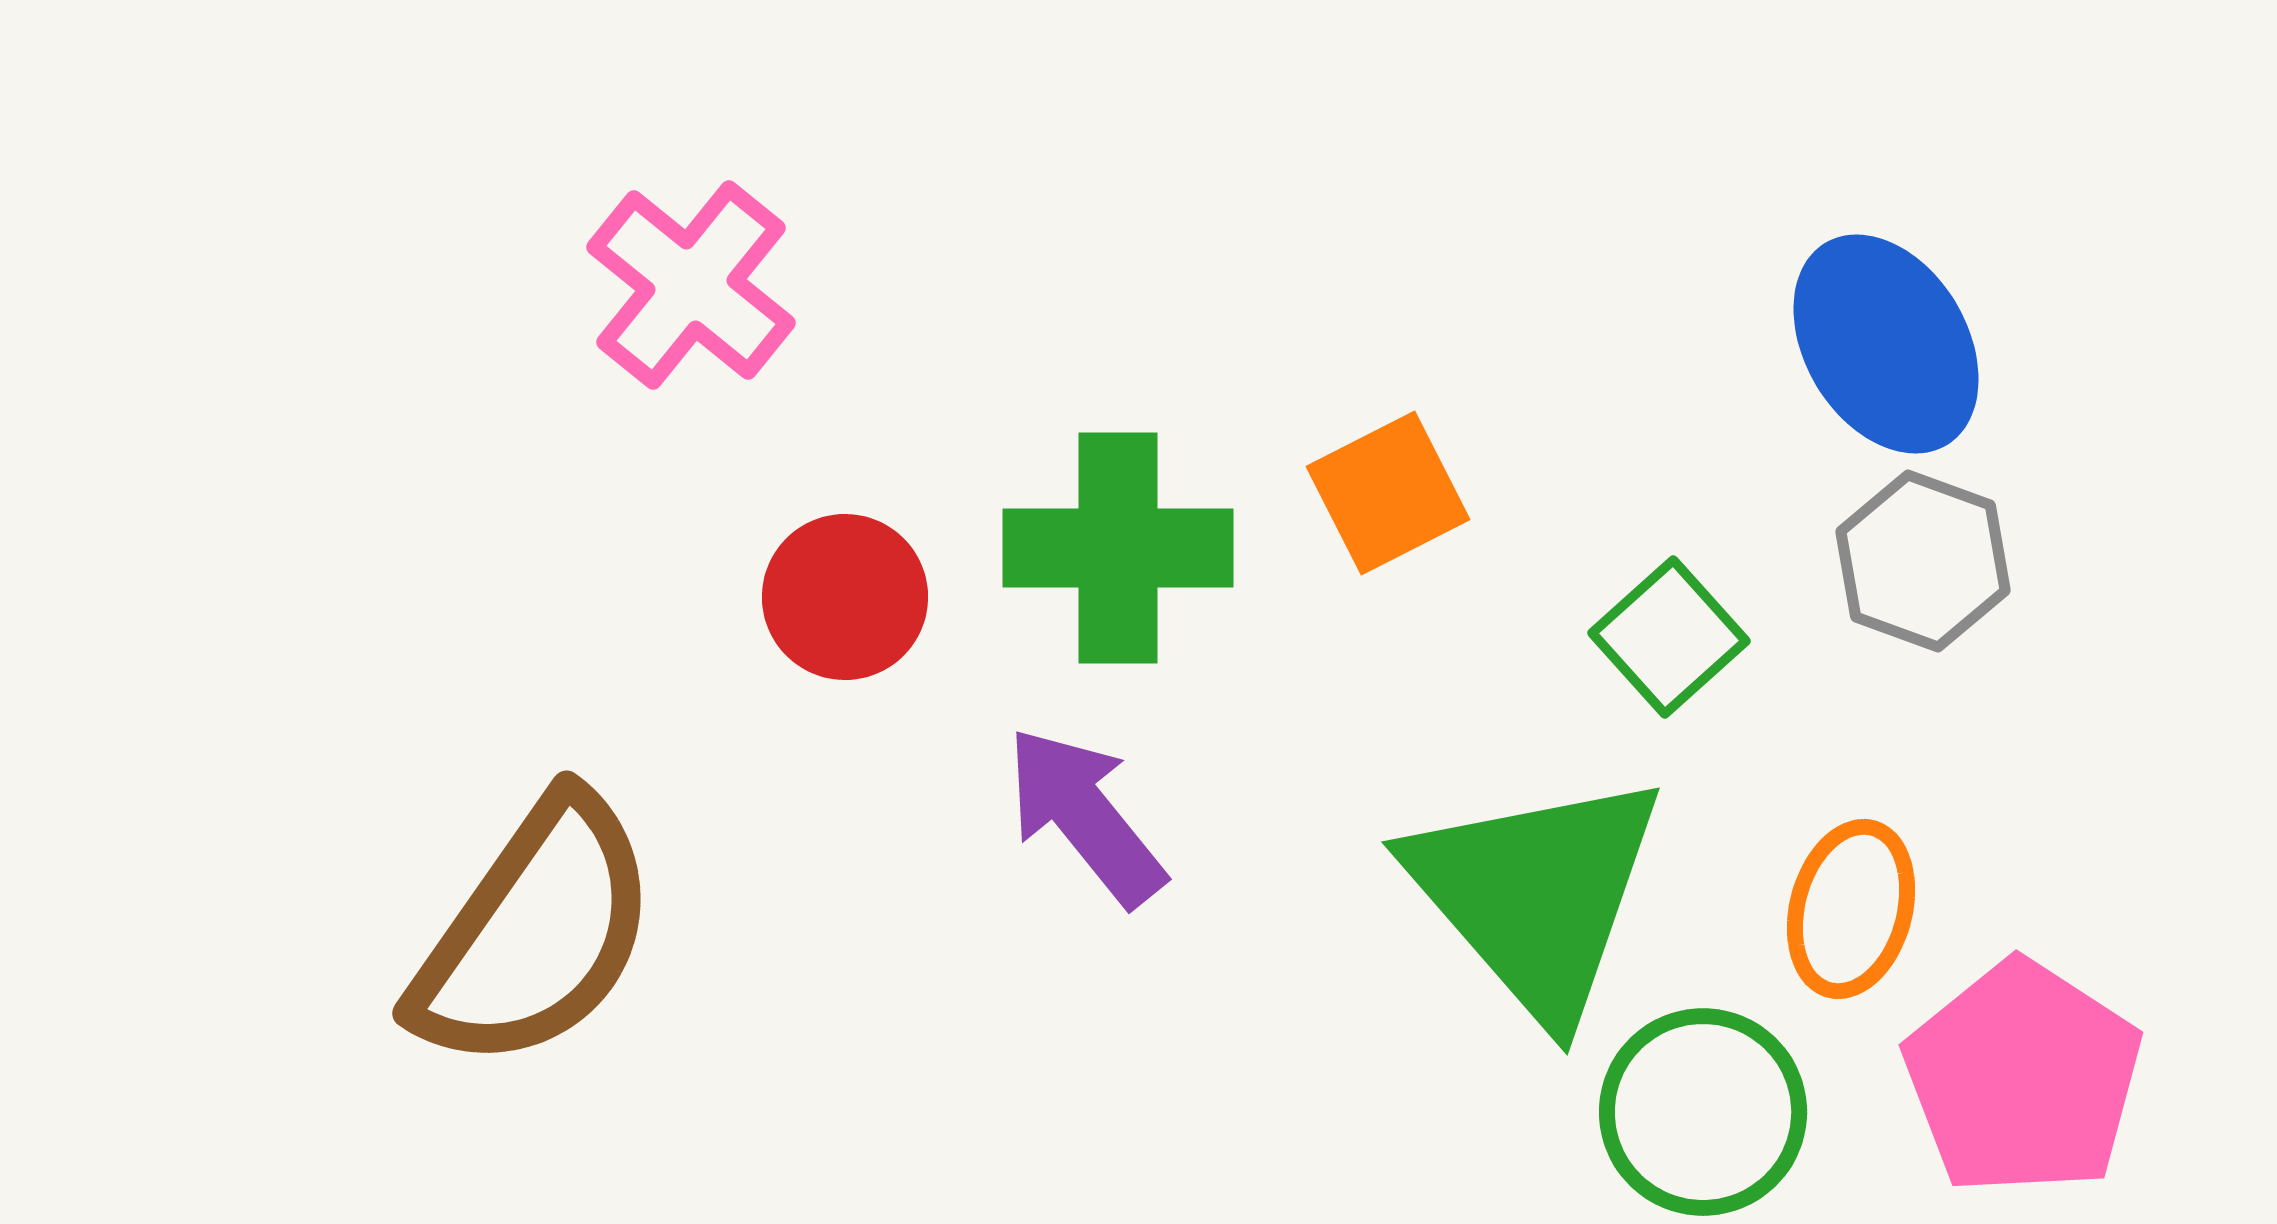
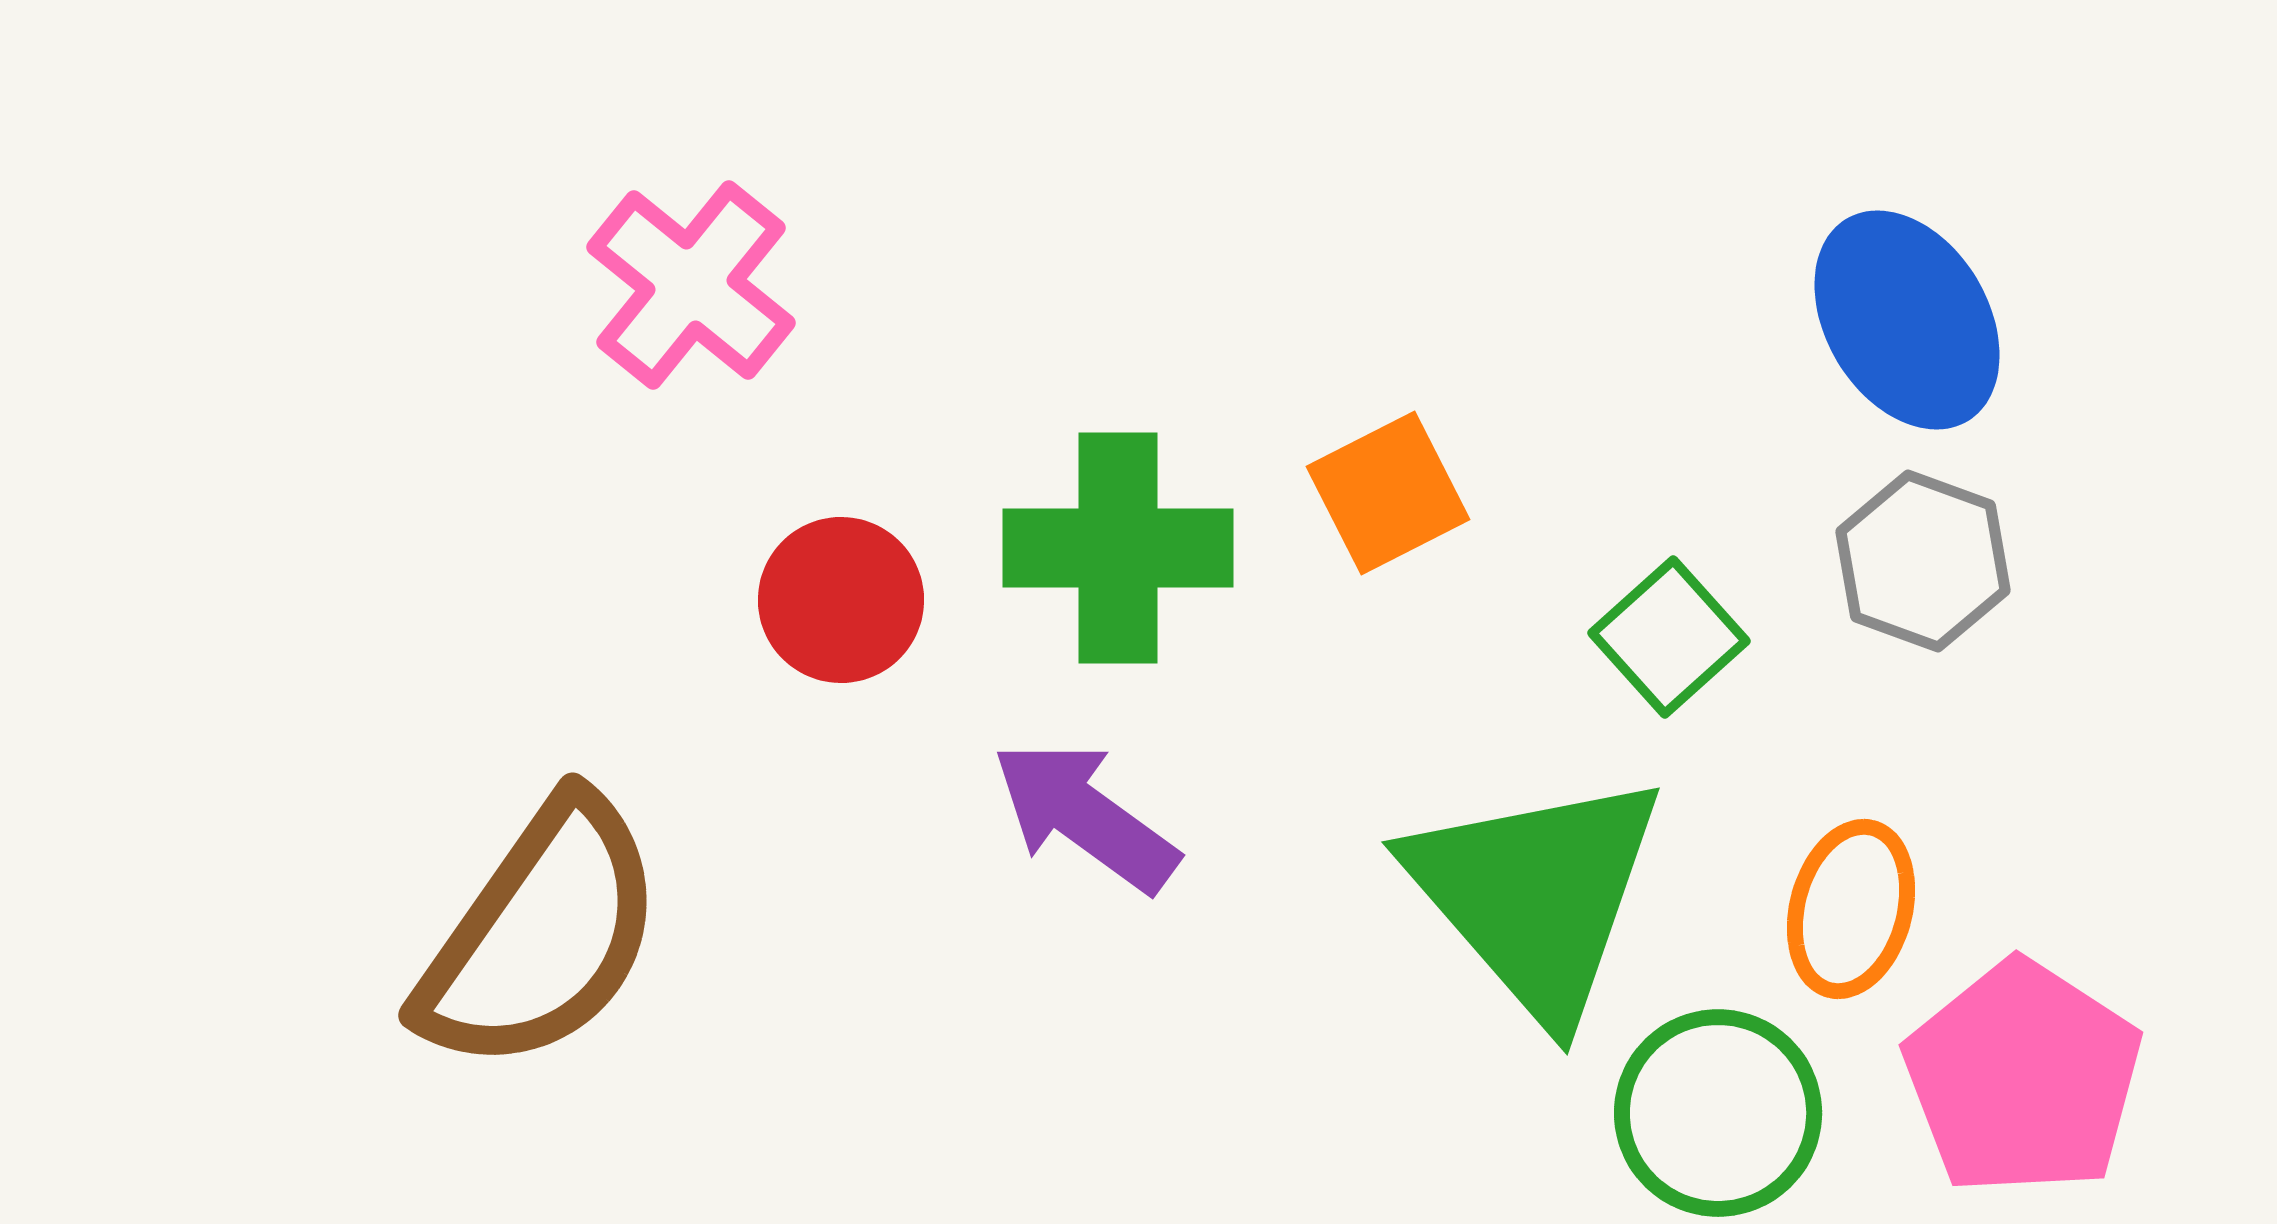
blue ellipse: moved 21 px right, 24 px up
red circle: moved 4 px left, 3 px down
purple arrow: rotated 15 degrees counterclockwise
brown semicircle: moved 6 px right, 2 px down
green circle: moved 15 px right, 1 px down
